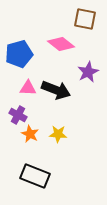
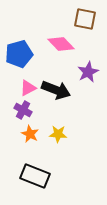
pink diamond: rotated 8 degrees clockwise
pink triangle: rotated 30 degrees counterclockwise
purple cross: moved 5 px right, 5 px up
